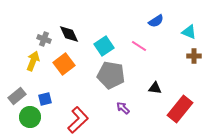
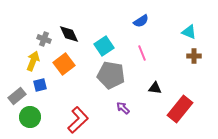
blue semicircle: moved 15 px left
pink line: moved 3 px right, 7 px down; rotated 35 degrees clockwise
blue square: moved 5 px left, 14 px up
